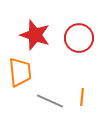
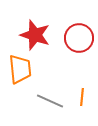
orange trapezoid: moved 3 px up
